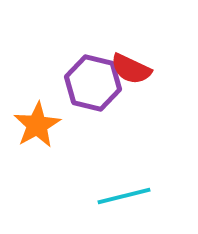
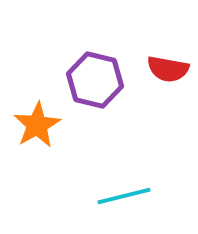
red semicircle: moved 37 px right; rotated 15 degrees counterclockwise
purple hexagon: moved 2 px right, 3 px up
